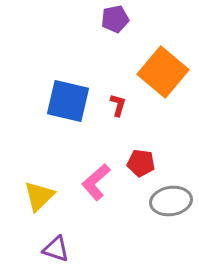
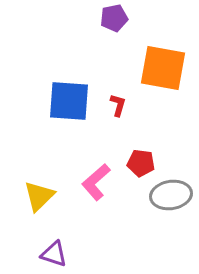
purple pentagon: moved 1 px left, 1 px up
orange square: moved 4 px up; rotated 30 degrees counterclockwise
blue square: moved 1 px right; rotated 9 degrees counterclockwise
gray ellipse: moved 6 px up
purple triangle: moved 2 px left, 5 px down
